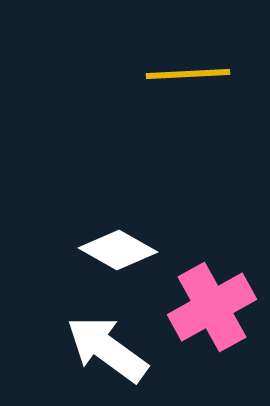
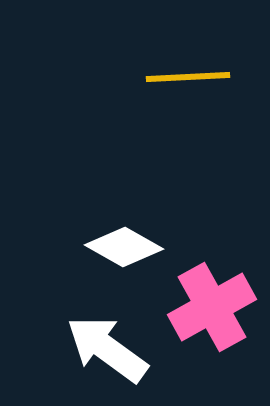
yellow line: moved 3 px down
white diamond: moved 6 px right, 3 px up
